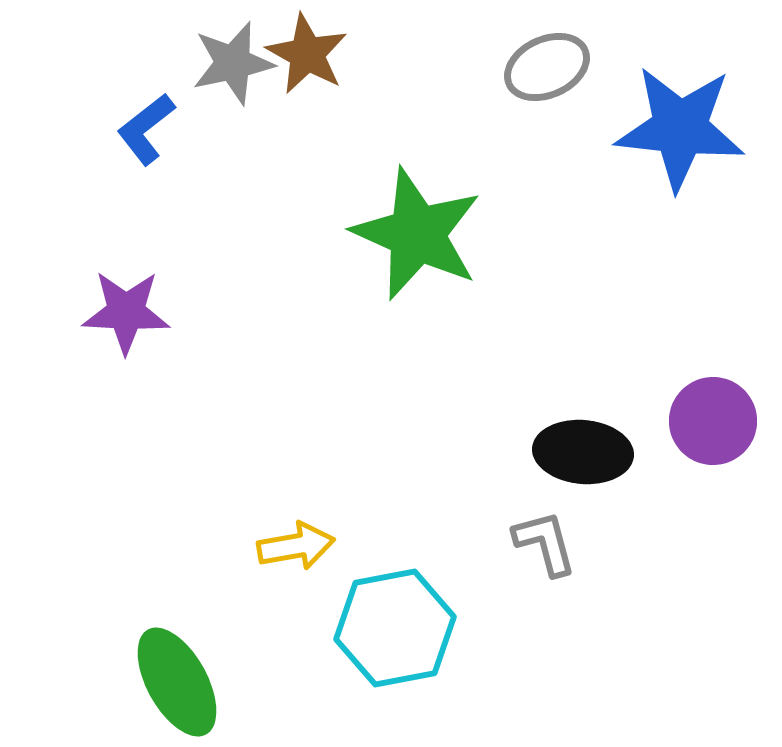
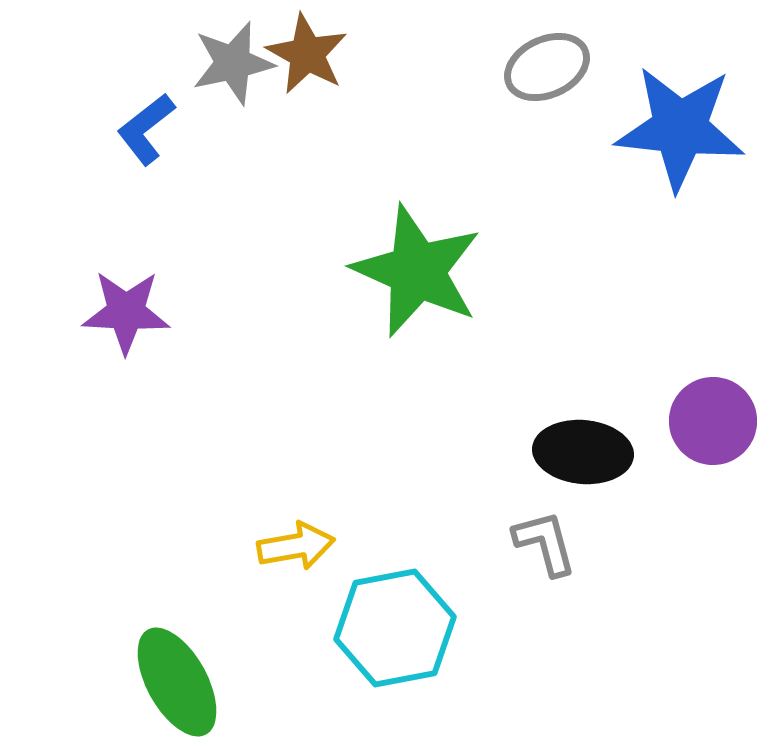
green star: moved 37 px down
